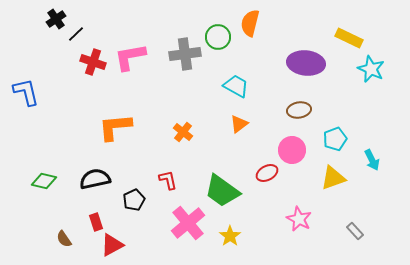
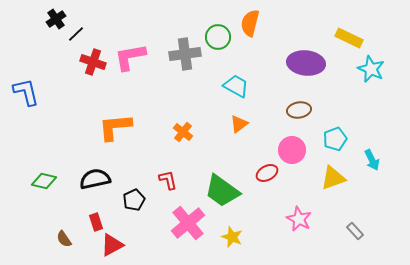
yellow star: moved 2 px right, 1 px down; rotated 15 degrees counterclockwise
